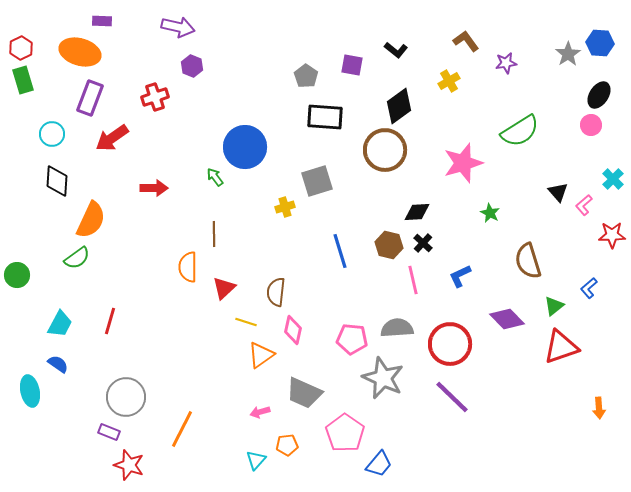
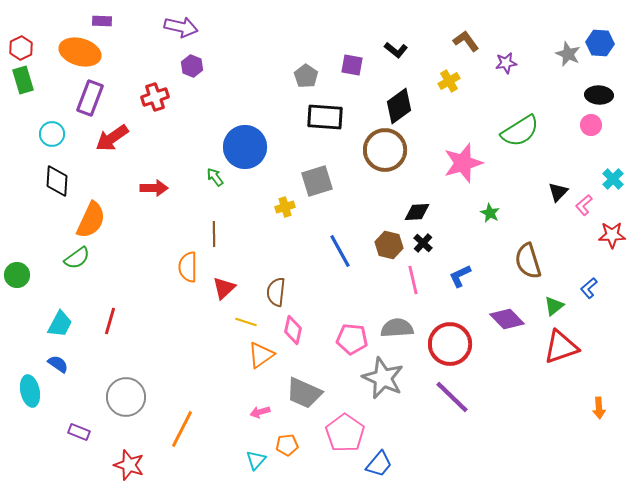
purple arrow at (178, 27): moved 3 px right
gray star at (568, 54): rotated 15 degrees counterclockwise
black ellipse at (599, 95): rotated 60 degrees clockwise
black triangle at (558, 192): rotated 25 degrees clockwise
blue line at (340, 251): rotated 12 degrees counterclockwise
purple rectangle at (109, 432): moved 30 px left
